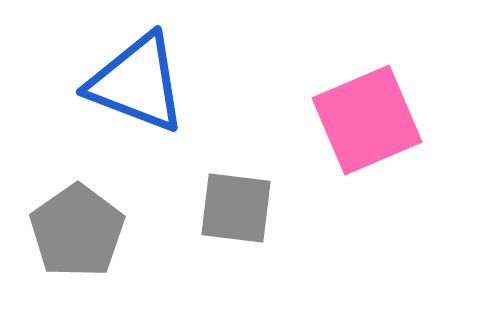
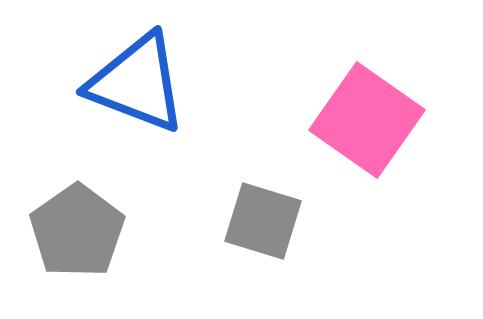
pink square: rotated 32 degrees counterclockwise
gray square: moved 27 px right, 13 px down; rotated 10 degrees clockwise
